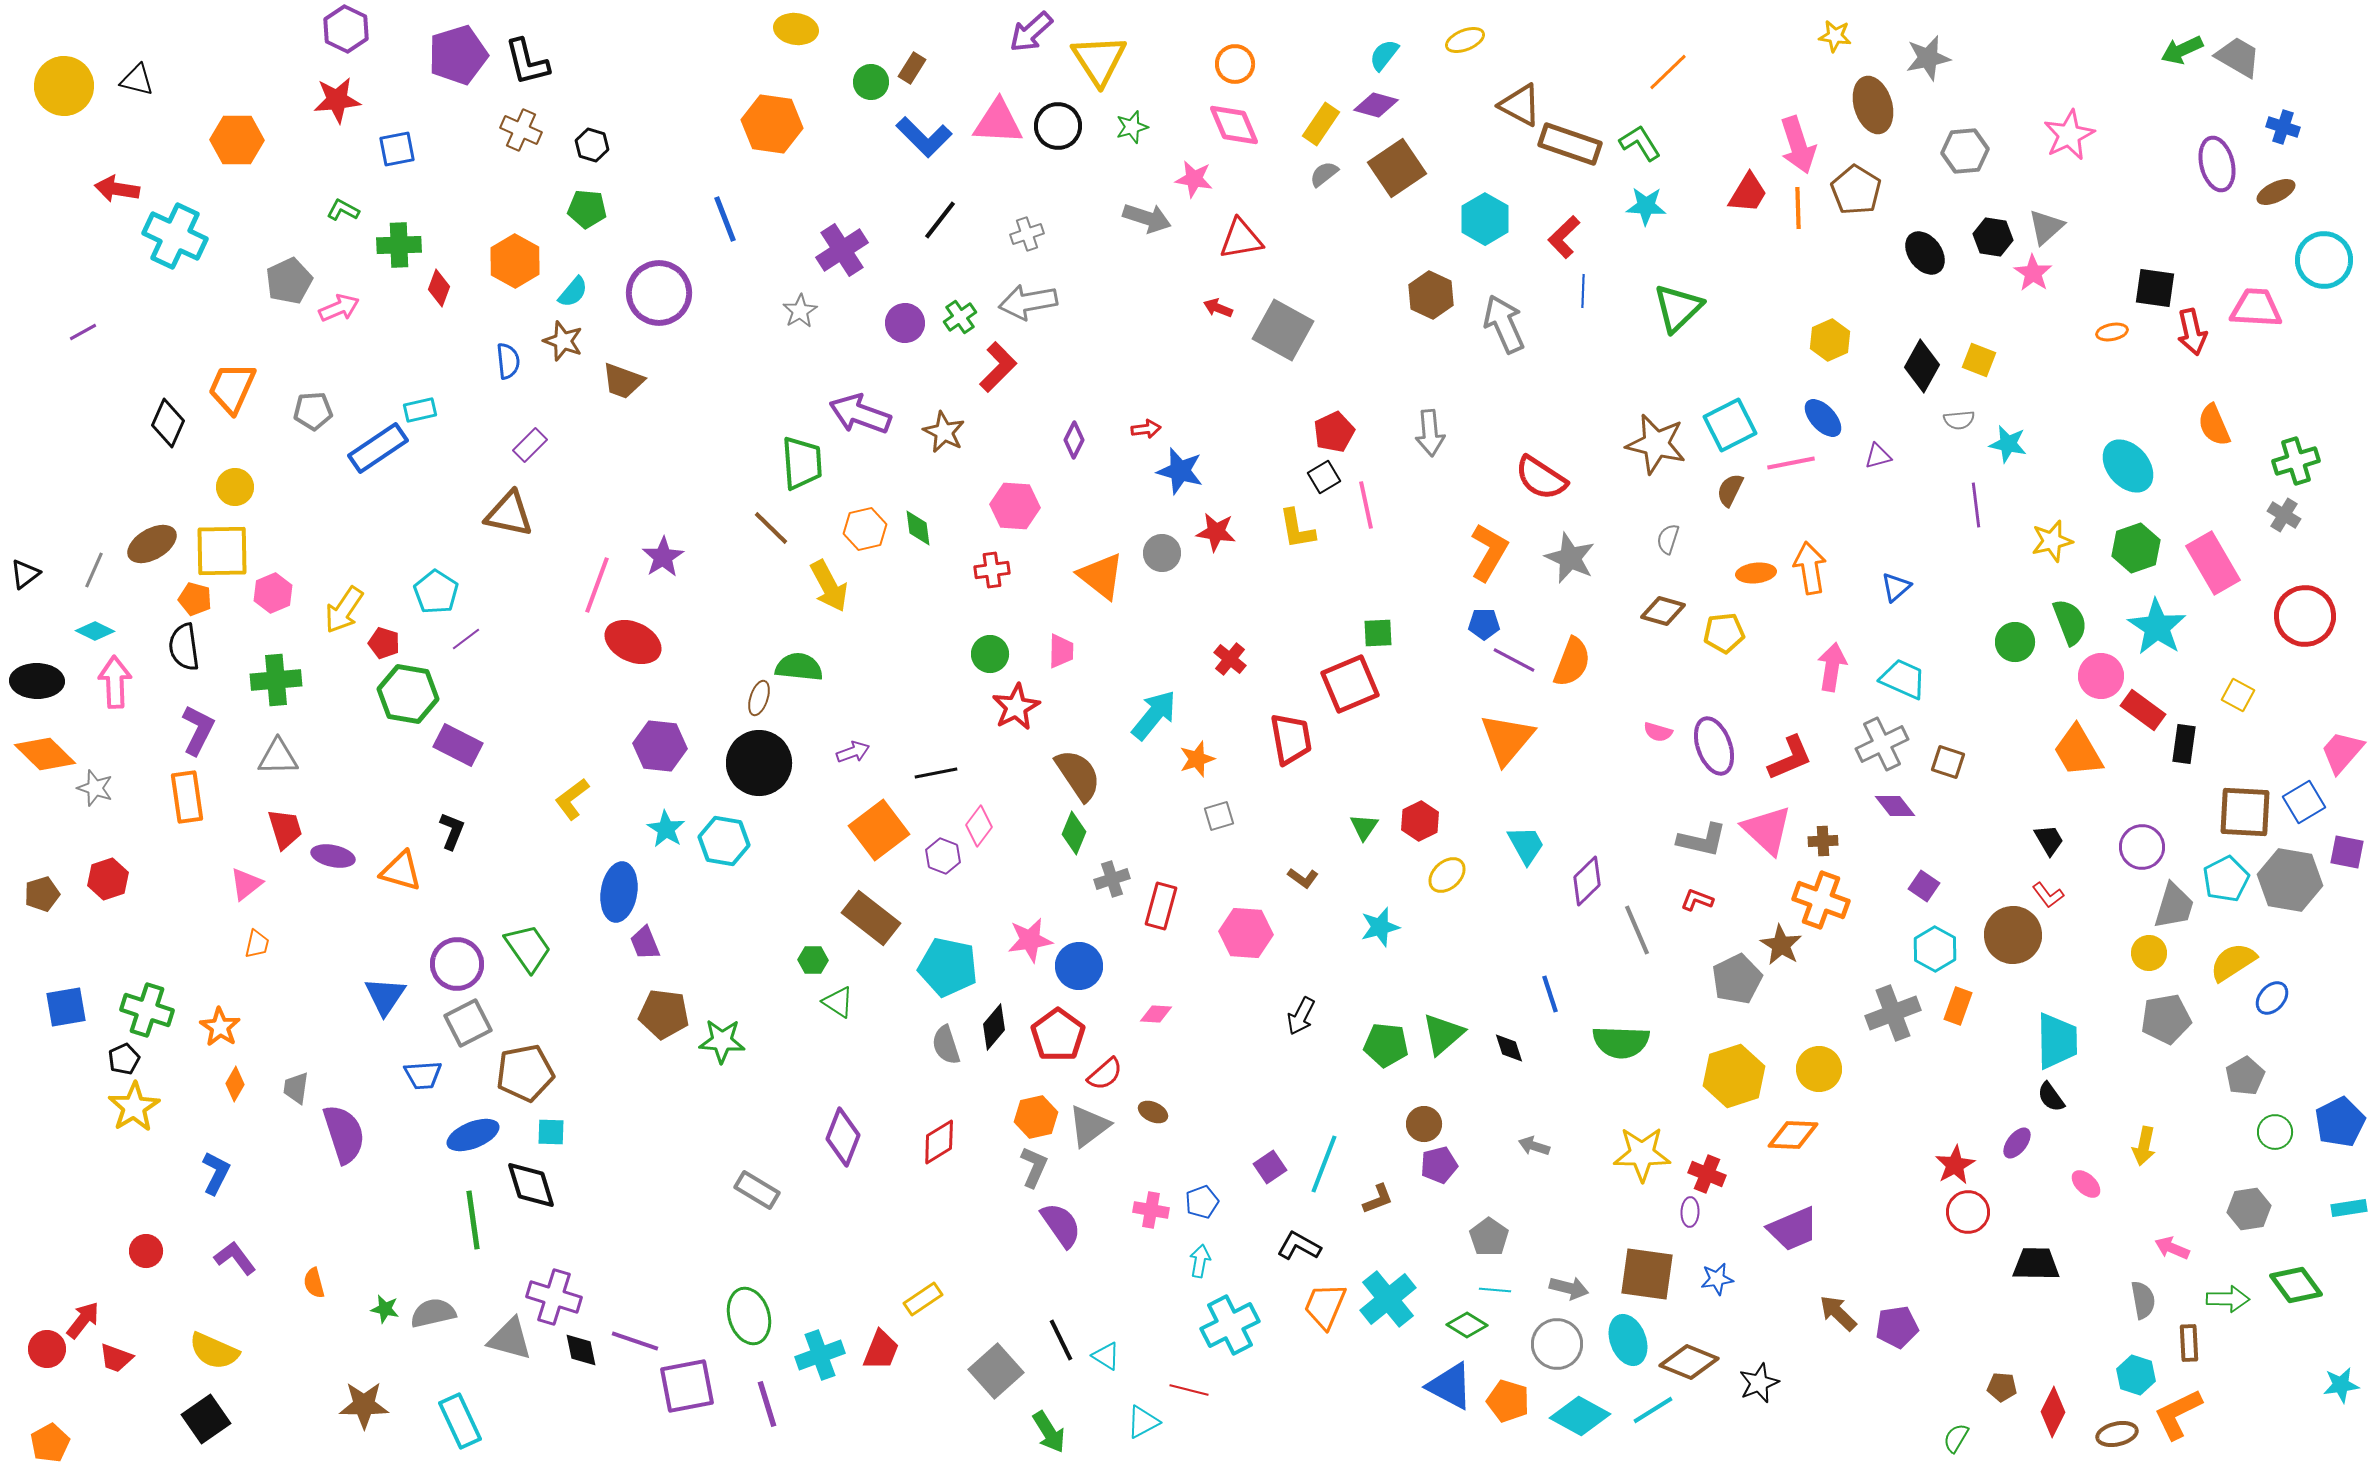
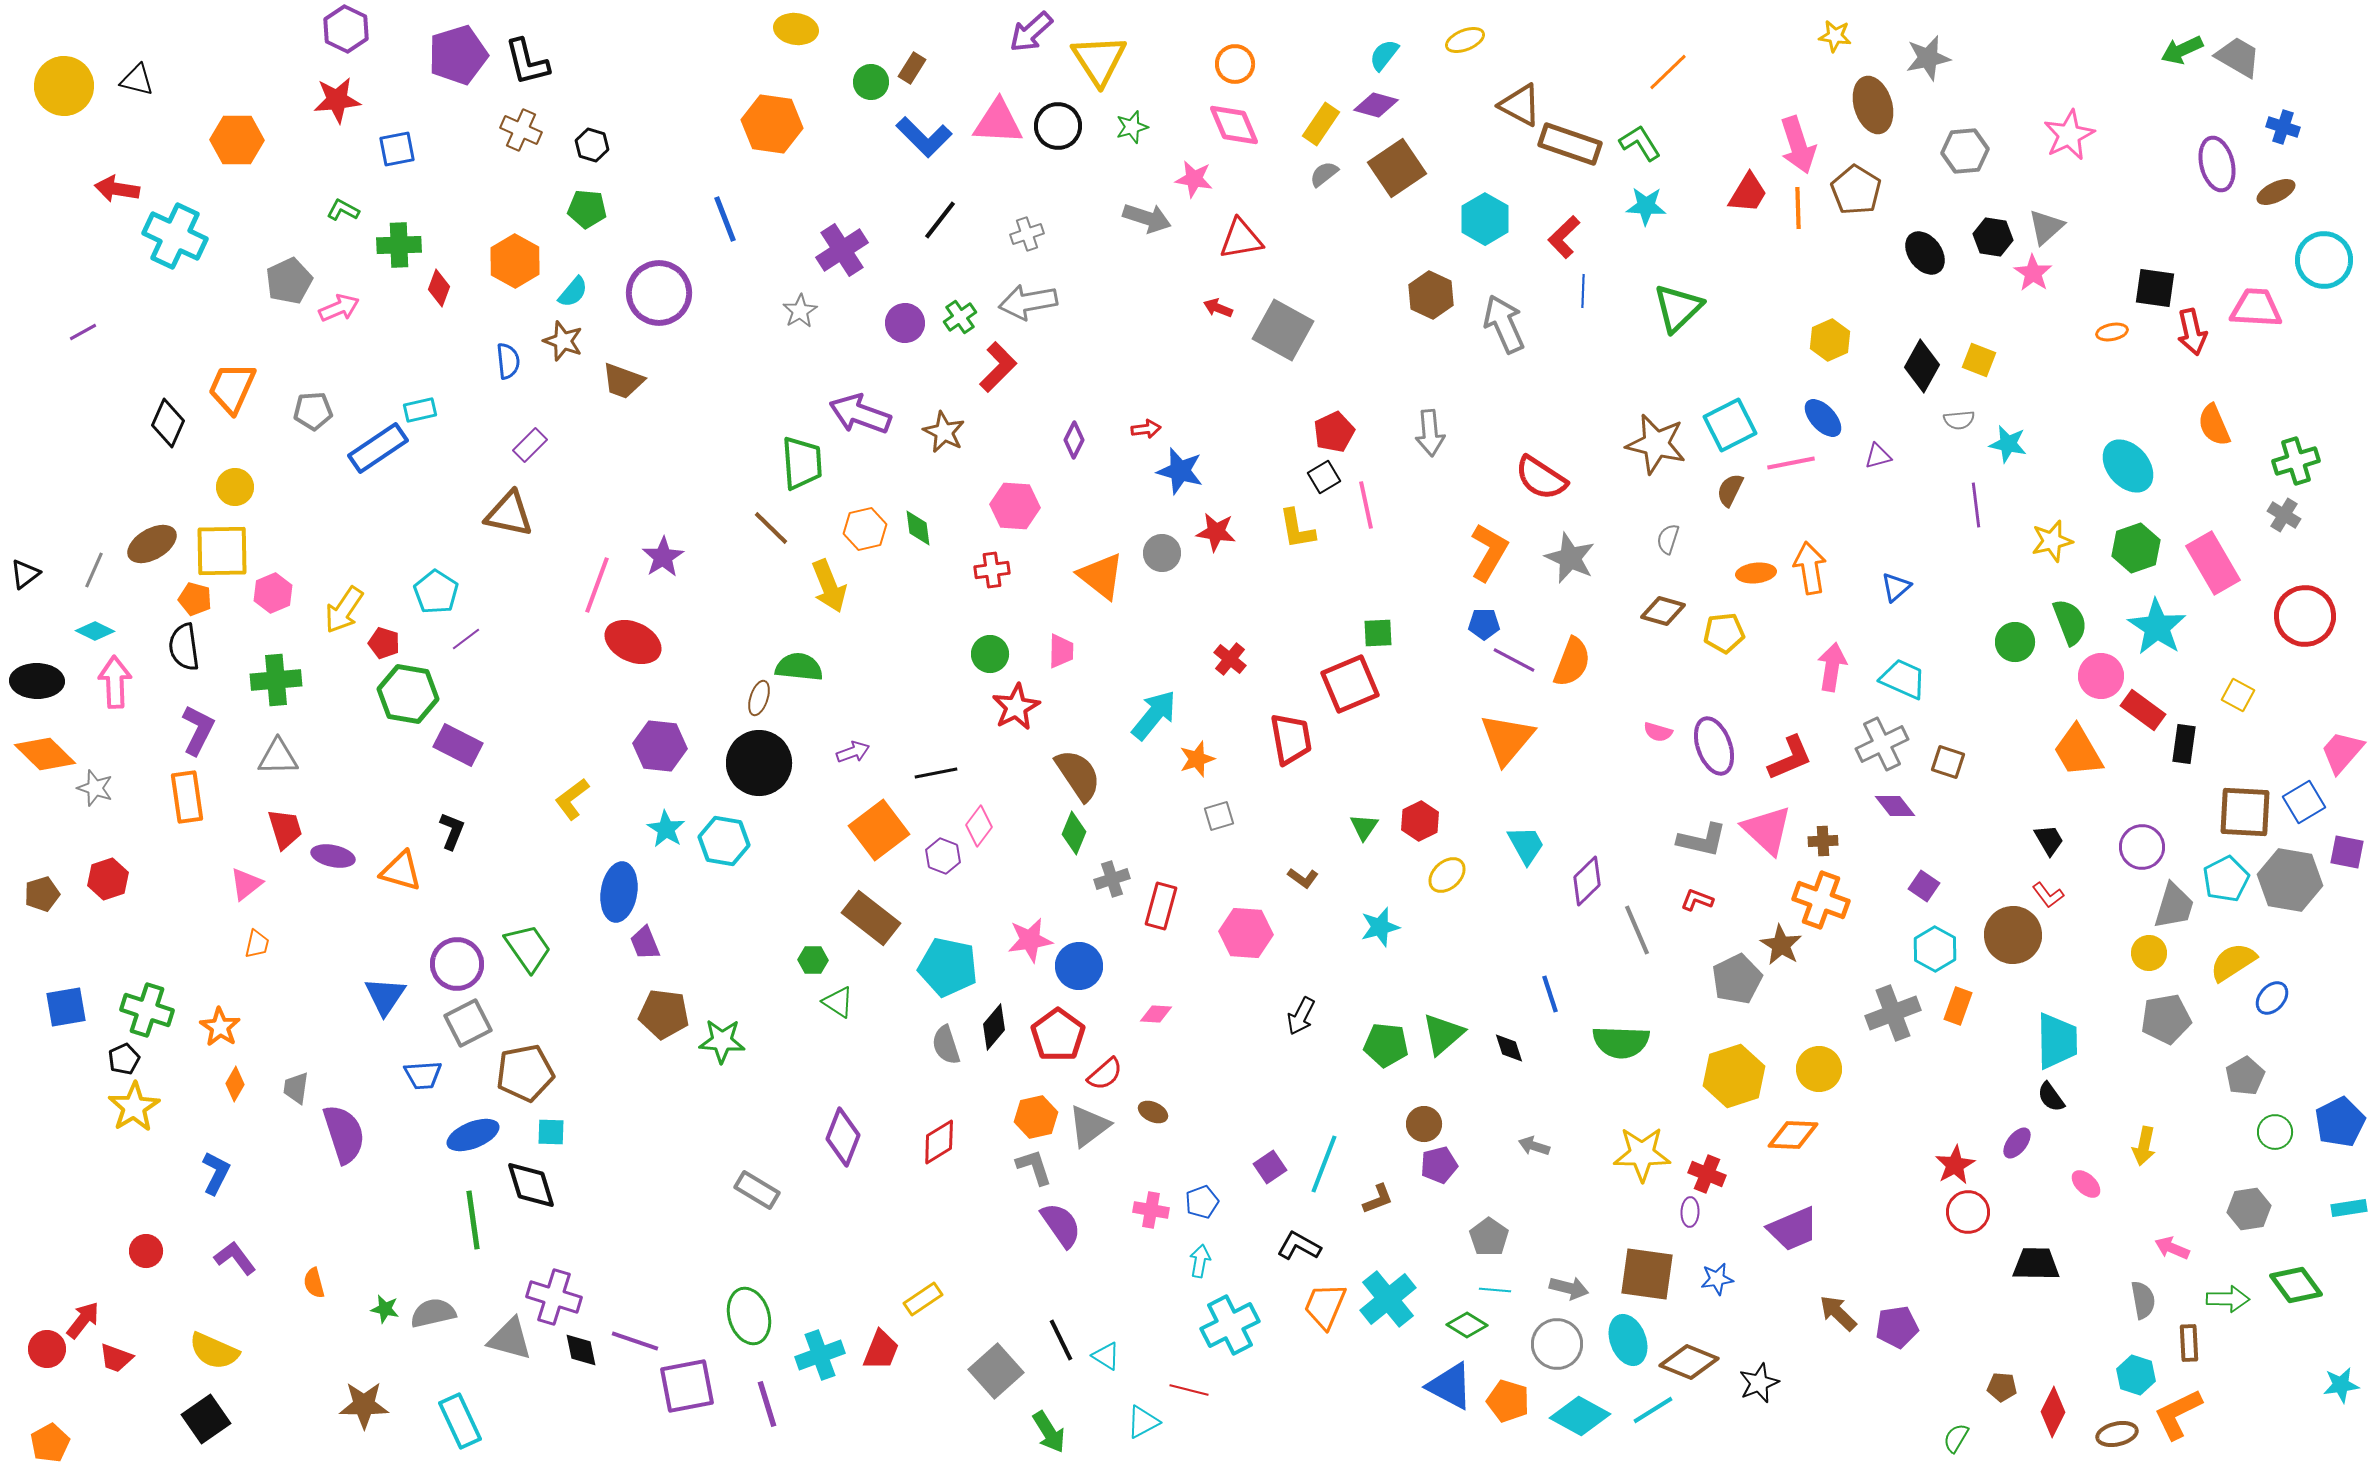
yellow arrow at (829, 586): rotated 6 degrees clockwise
gray L-shape at (1034, 1167): rotated 42 degrees counterclockwise
